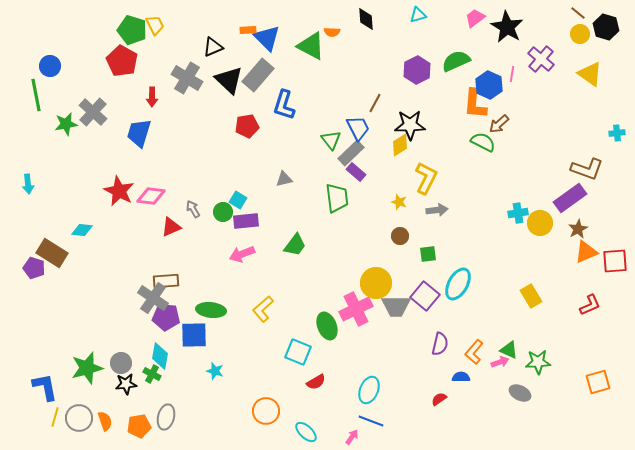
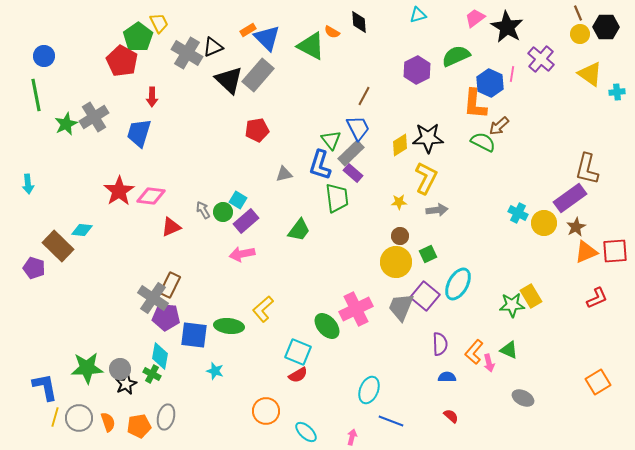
brown line at (578, 13): rotated 28 degrees clockwise
black diamond at (366, 19): moved 7 px left, 3 px down
yellow trapezoid at (155, 25): moved 4 px right, 2 px up
black hexagon at (606, 27): rotated 15 degrees counterclockwise
green pentagon at (132, 30): moved 6 px right, 7 px down; rotated 20 degrees clockwise
orange rectangle at (248, 30): rotated 28 degrees counterclockwise
orange semicircle at (332, 32): rotated 28 degrees clockwise
green semicircle at (456, 61): moved 5 px up
blue circle at (50, 66): moved 6 px left, 10 px up
gray cross at (187, 78): moved 25 px up
blue hexagon at (489, 85): moved 1 px right, 2 px up
brown line at (375, 103): moved 11 px left, 7 px up
blue L-shape at (284, 105): moved 36 px right, 60 px down
gray cross at (93, 112): moved 1 px right, 5 px down; rotated 16 degrees clockwise
green star at (66, 124): rotated 15 degrees counterclockwise
brown arrow at (499, 124): moved 2 px down
black star at (410, 125): moved 18 px right, 13 px down
red pentagon at (247, 126): moved 10 px right, 4 px down
cyan cross at (617, 133): moved 41 px up
brown L-shape at (587, 169): rotated 84 degrees clockwise
purple rectangle at (356, 172): moved 3 px left, 1 px down
gray triangle at (284, 179): moved 5 px up
red star at (119, 191): rotated 12 degrees clockwise
yellow star at (399, 202): rotated 21 degrees counterclockwise
gray arrow at (193, 209): moved 10 px right, 1 px down
cyan cross at (518, 213): rotated 36 degrees clockwise
purple rectangle at (246, 221): rotated 35 degrees counterclockwise
yellow circle at (540, 223): moved 4 px right
brown star at (578, 229): moved 2 px left, 2 px up
green trapezoid at (295, 245): moved 4 px right, 15 px up
brown rectangle at (52, 253): moved 6 px right, 7 px up; rotated 12 degrees clockwise
pink arrow at (242, 254): rotated 10 degrees clockwise
green square at (428, 254): rotated 18 degrees counterclockwise
red square at (615, 261): moved 10 px up
brown rectangle at (166, 281): moved 4 px right, 4 px down; rotated 60 degrees counterclockwise
yellow circle at (376, 283): moved 20 px right, 21 px up
red L-shape at (590, 305): moved 7 px right, 7 px up
gray trapezoid at (396, 306): moved 5 px right, 1 px down; rotated 112 degrees clockwise
green ellipse at (211, 310): moved 18 px right, 16 px down
green ellipse at (327, 326): rotated 20 degrees counterclockwise
blue square at (194, 335): rotated 8 degrees clockwise
purple semicircle at (440, 344): rotated 15 degrees counterclockwise
pink arrow at (500, 362): moved 11 px left, 1 px down; rotated 96 degrees clockwise
green star at (538, 362): moved 26 px left, 57 px up
gray circle at (121, 363): moved 1 px left, 6 px down
green star at (87, 368): rotated 12 degrees clockwise
blue semicircle at (461, 377): moved 14 px left
red semicircle at (316, 382): moved 18 px left, 7 px up
orange square at (598, 382): rotated 15 degrees counterclockwise
black star at (126, 384): rotated 20 degrees counterclockwise
gray ellipse at (520, 393): moved 3 px right, 5 px down
red semicircle at (439, 399): moved 12 px right, 17 px down; rotated 77 degrees clockwise
orange semicircle at (105, 421): moved 3 px right, 1 px down
blue line at (371, 421): moved 20 px right
pink arrow at (352, 437): rotated 21 degrees counterclockwise
